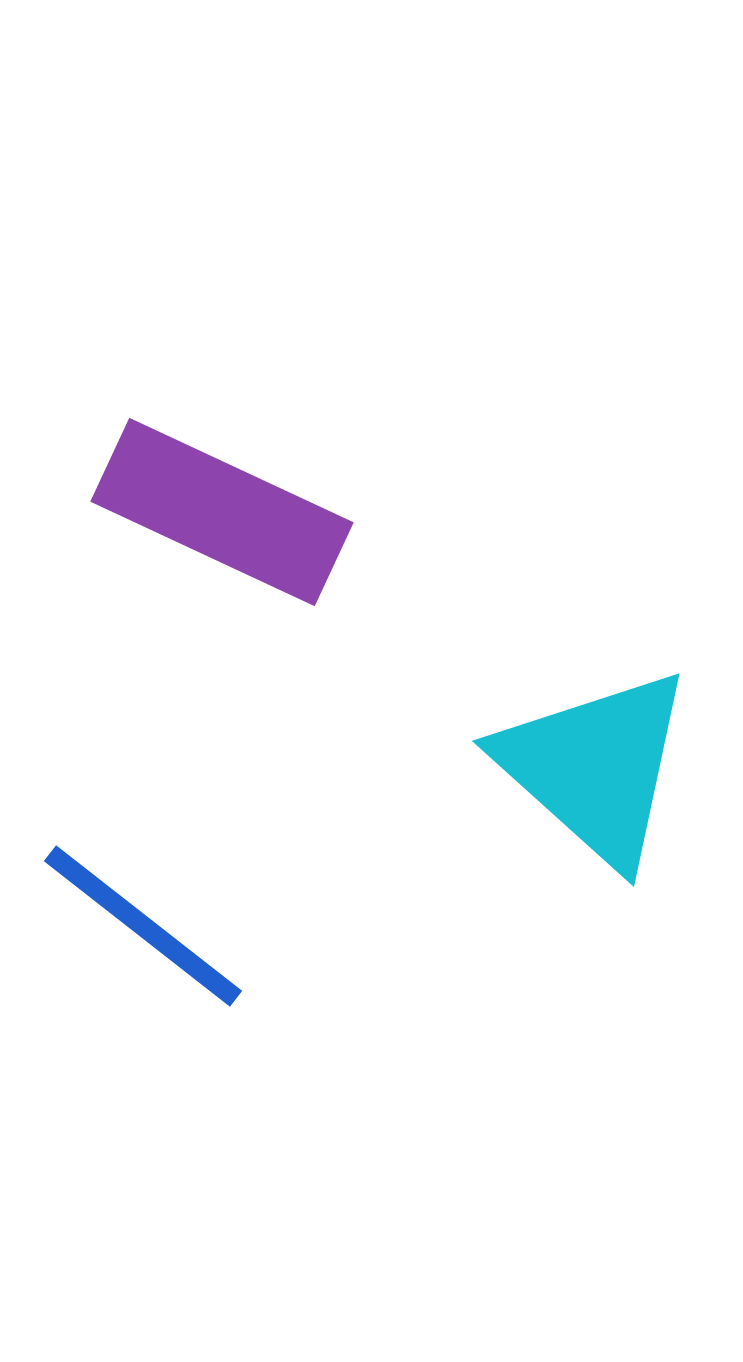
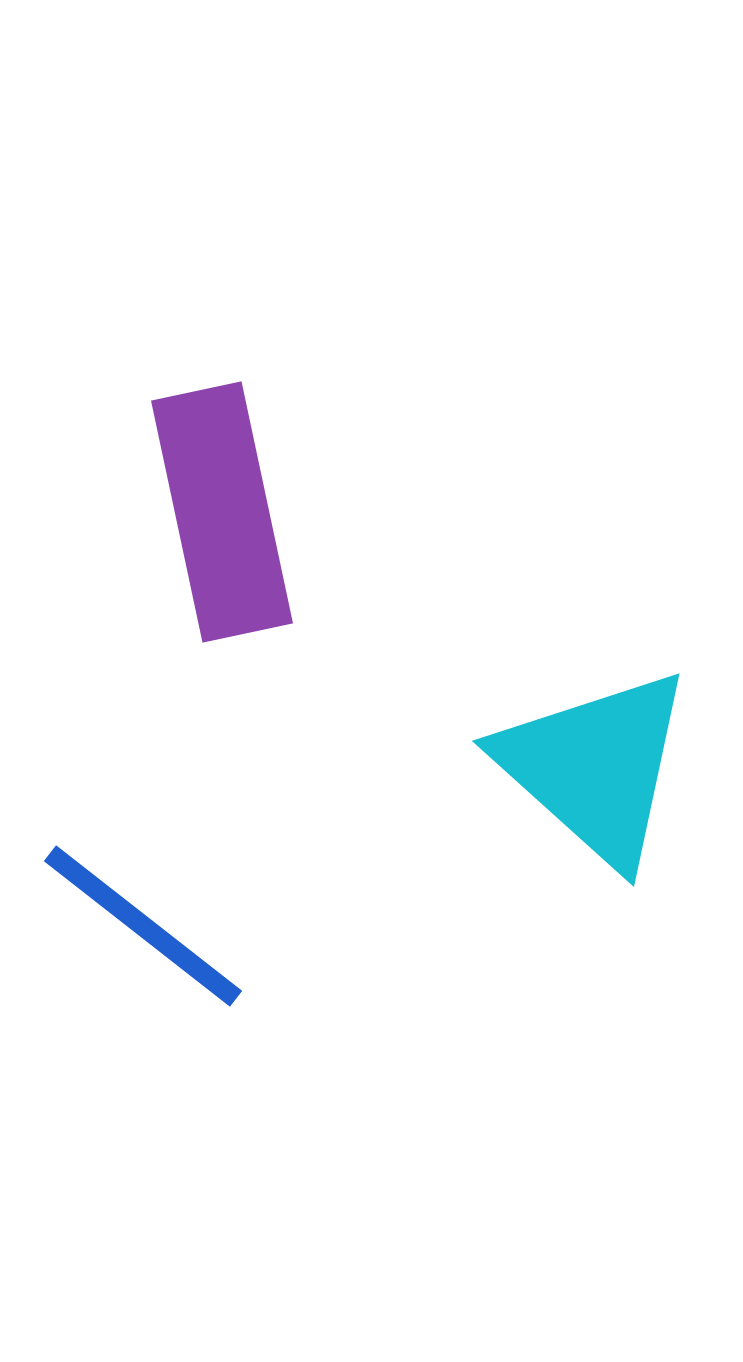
purple rectangle: rotated 53 degrees clockwise
